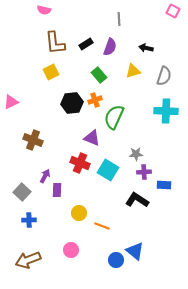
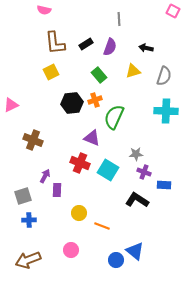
pink triangle: moved 3 px down
purple cross: rotated 24 degrees clockwise
gray square: moved 1 px right, 4 px down; rotated 30 degrees clockwise
